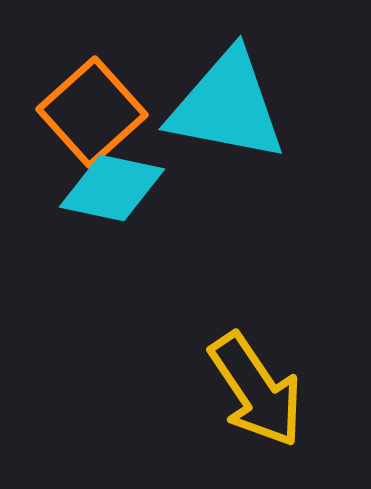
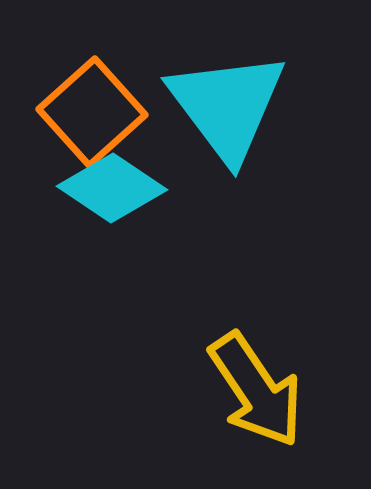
cyan triangle: rotated 42 degrees clockwise
cyan diamond: rotated 22 degrees clockwise
